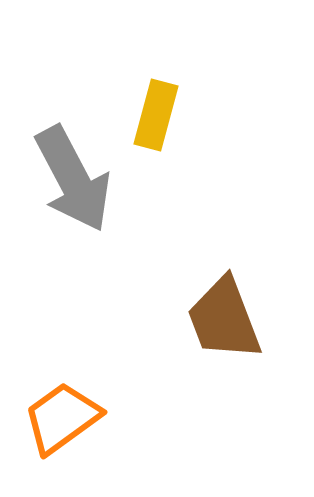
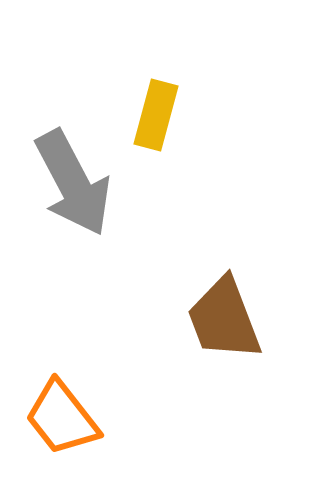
gray arrow: moved 4 px down
orange trapezoid: rotated 92 degrees counterclockwise
